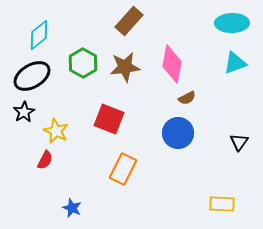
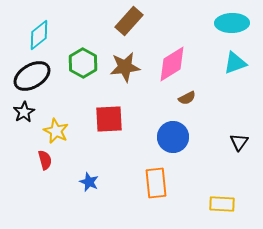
pink diamond: rotated 48 degrees clockwise
red square: rotated 24 degrees counterclockwise
blue circle: moved 5 px left, 4 px down
red semicircle: rotated 42 degrees counterclockwise
orange rectangle: moved 33 px right, 14 px down; rotated 32 degrees counterclockwise
blue star: moved 17 px right, 26 px up
